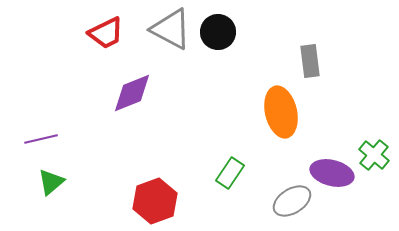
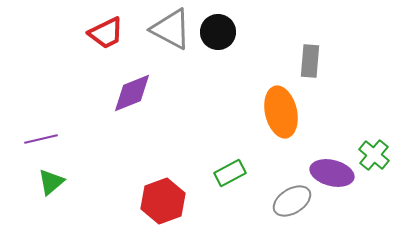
gray rectangle: rotated 12 degrees clockwise
green rectangle: rotated 28 degrees clockwise
red hexagon: moved 8 px right
